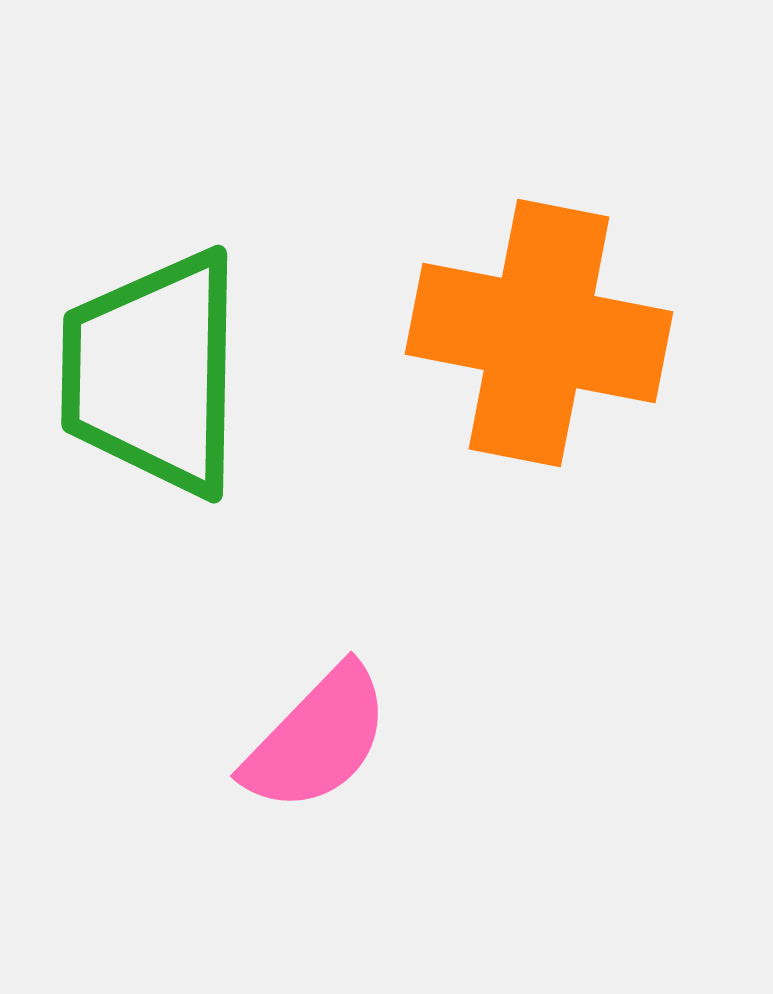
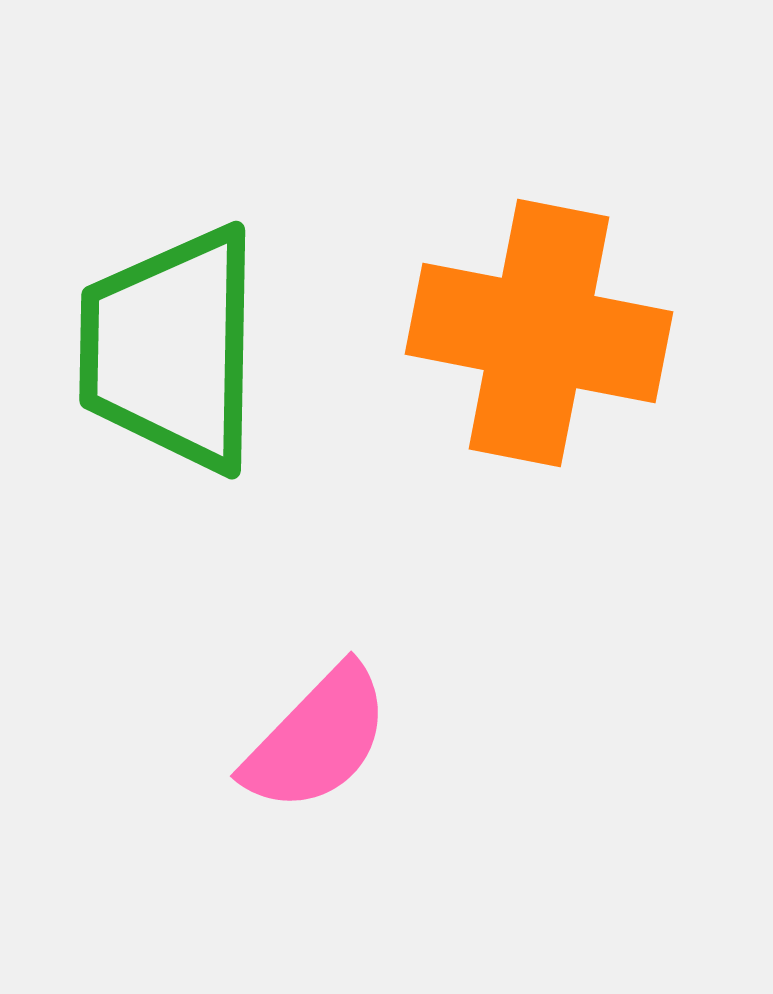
green trapezoid: moved 18 px right, 24 px up
